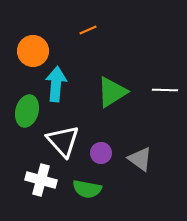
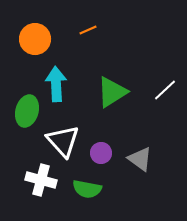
orange circle: moved 2 px right, 12 px up
cyan arrow: rotated 8 degrees counterclockwise
white line: rotated 45 degrees counterclockwise
